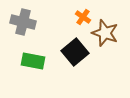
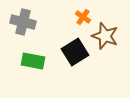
brown star: moved 3 px down
black square: rotated 8 degrees clockwise
